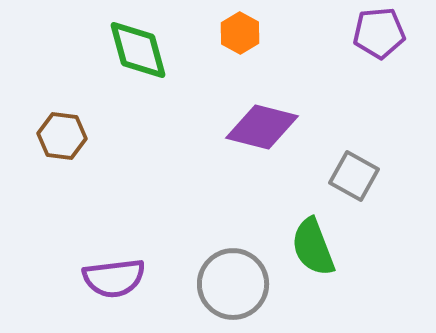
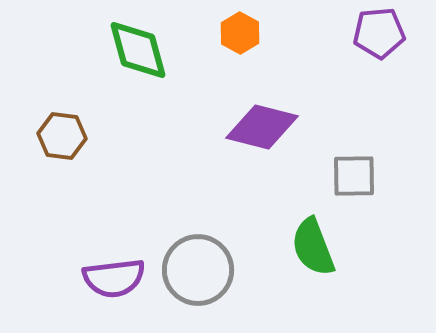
gray square: rotated 30 degrees counterclockwise
gray circle: moved 35 px left, 14 px up
